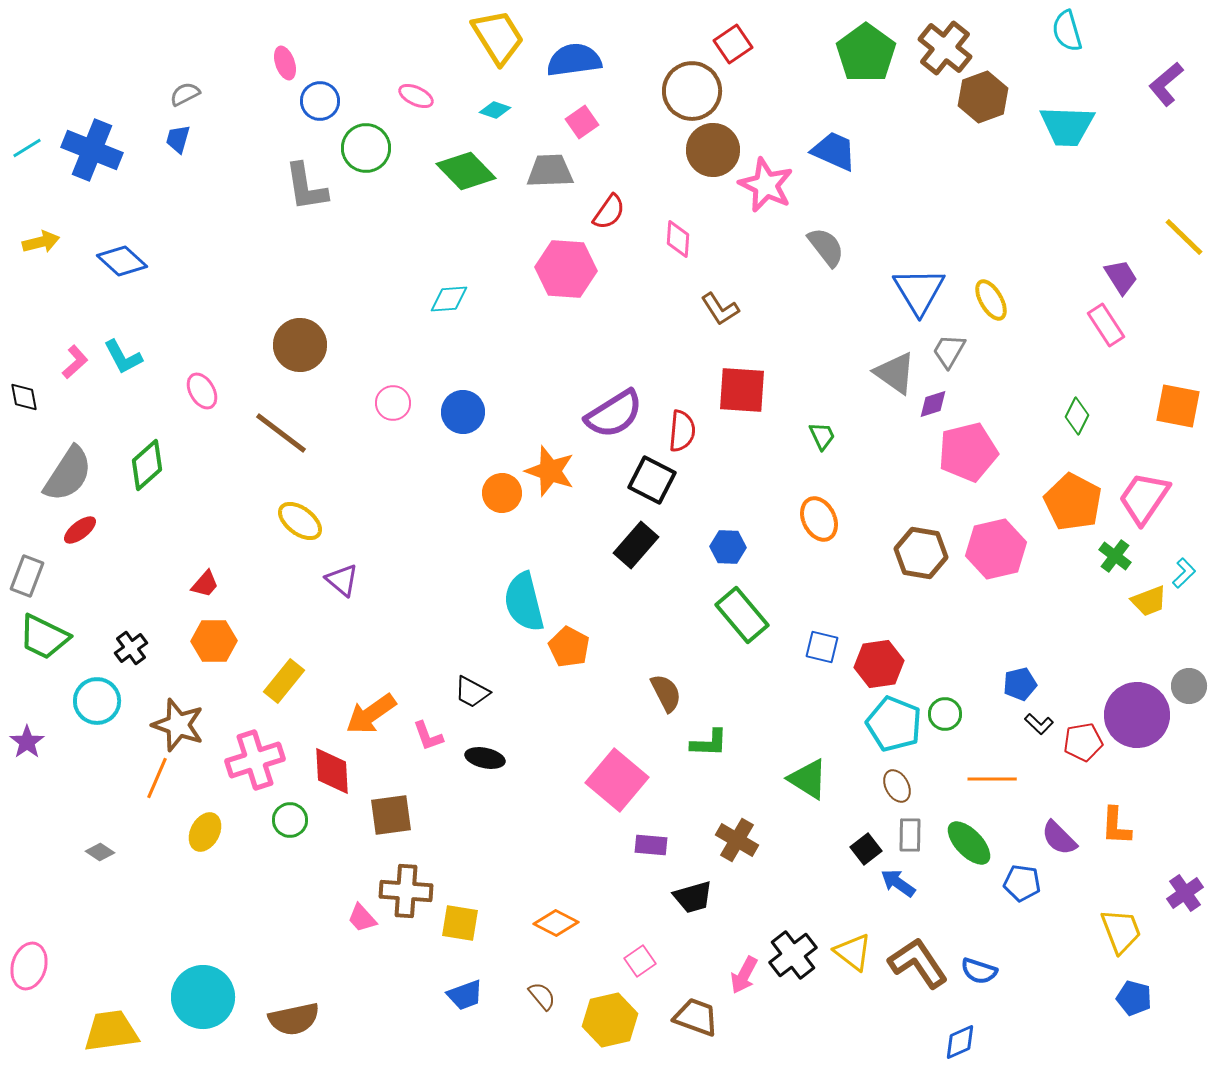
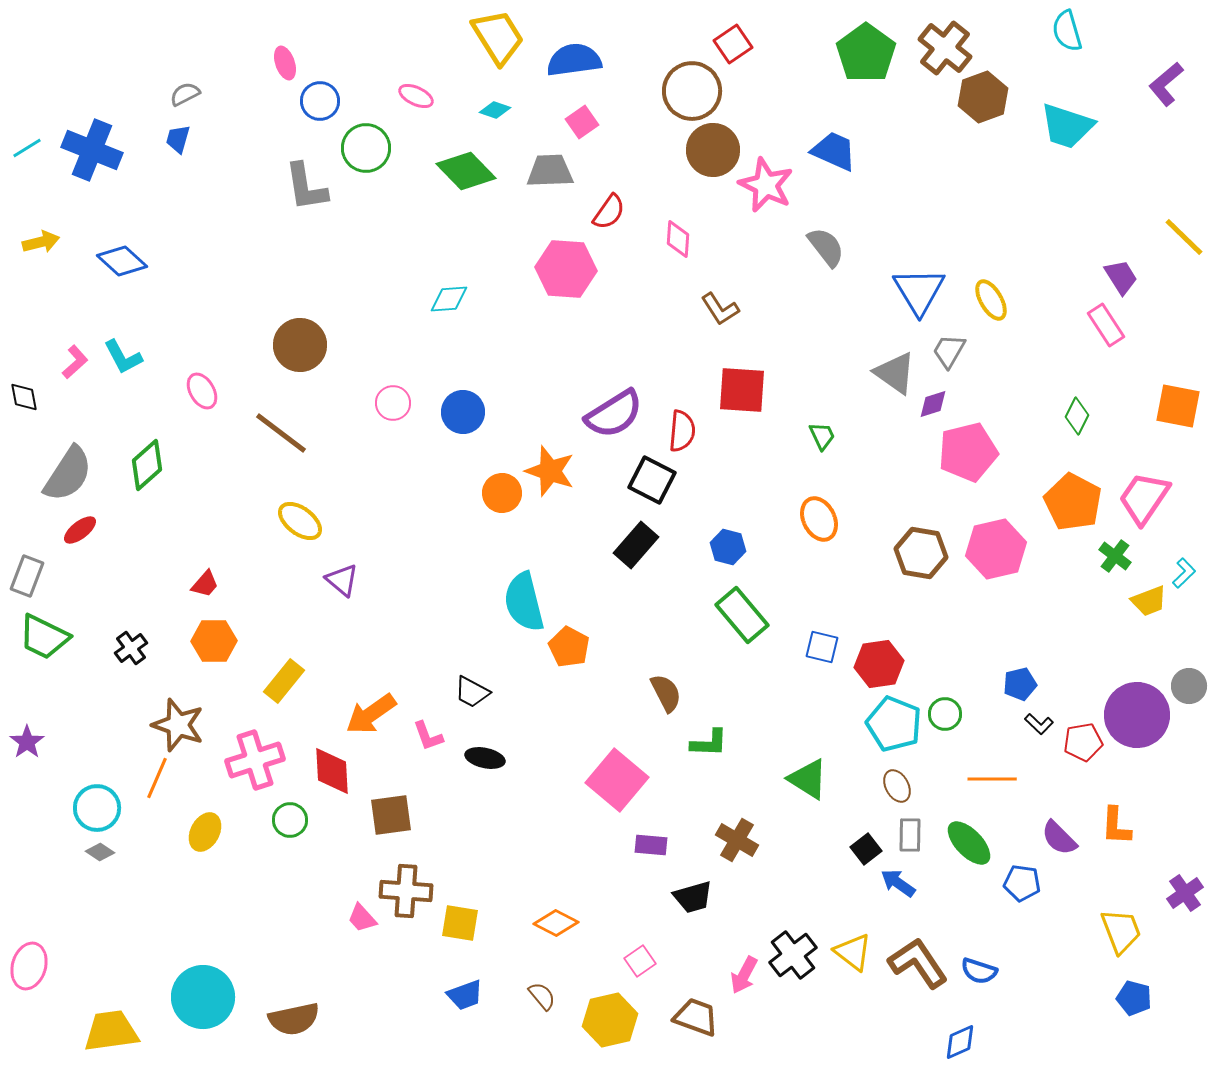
cyan trapezoid at (1067, 126): rotated 16 degrees clockwise
blue hexagon at (728, 547): rotated 12 degrees clockwise
cyan circle at (97, 701): moved 107 px down
